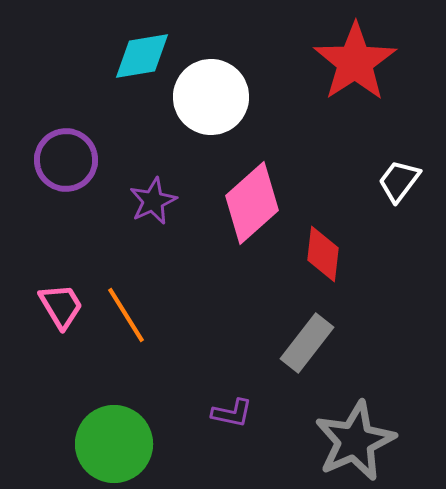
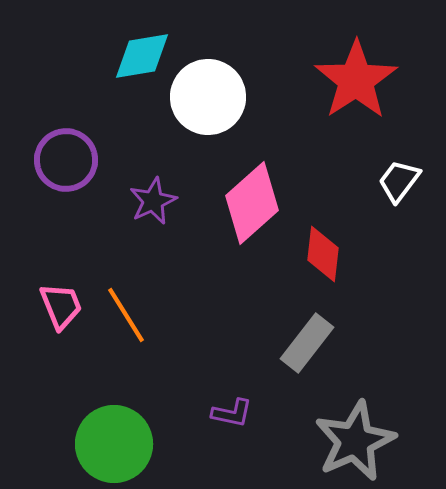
red star: moved 1 px right, 18 px down
white circle: moved 3 px left
pink trapezoid: rotated 9 degrees clockwise
